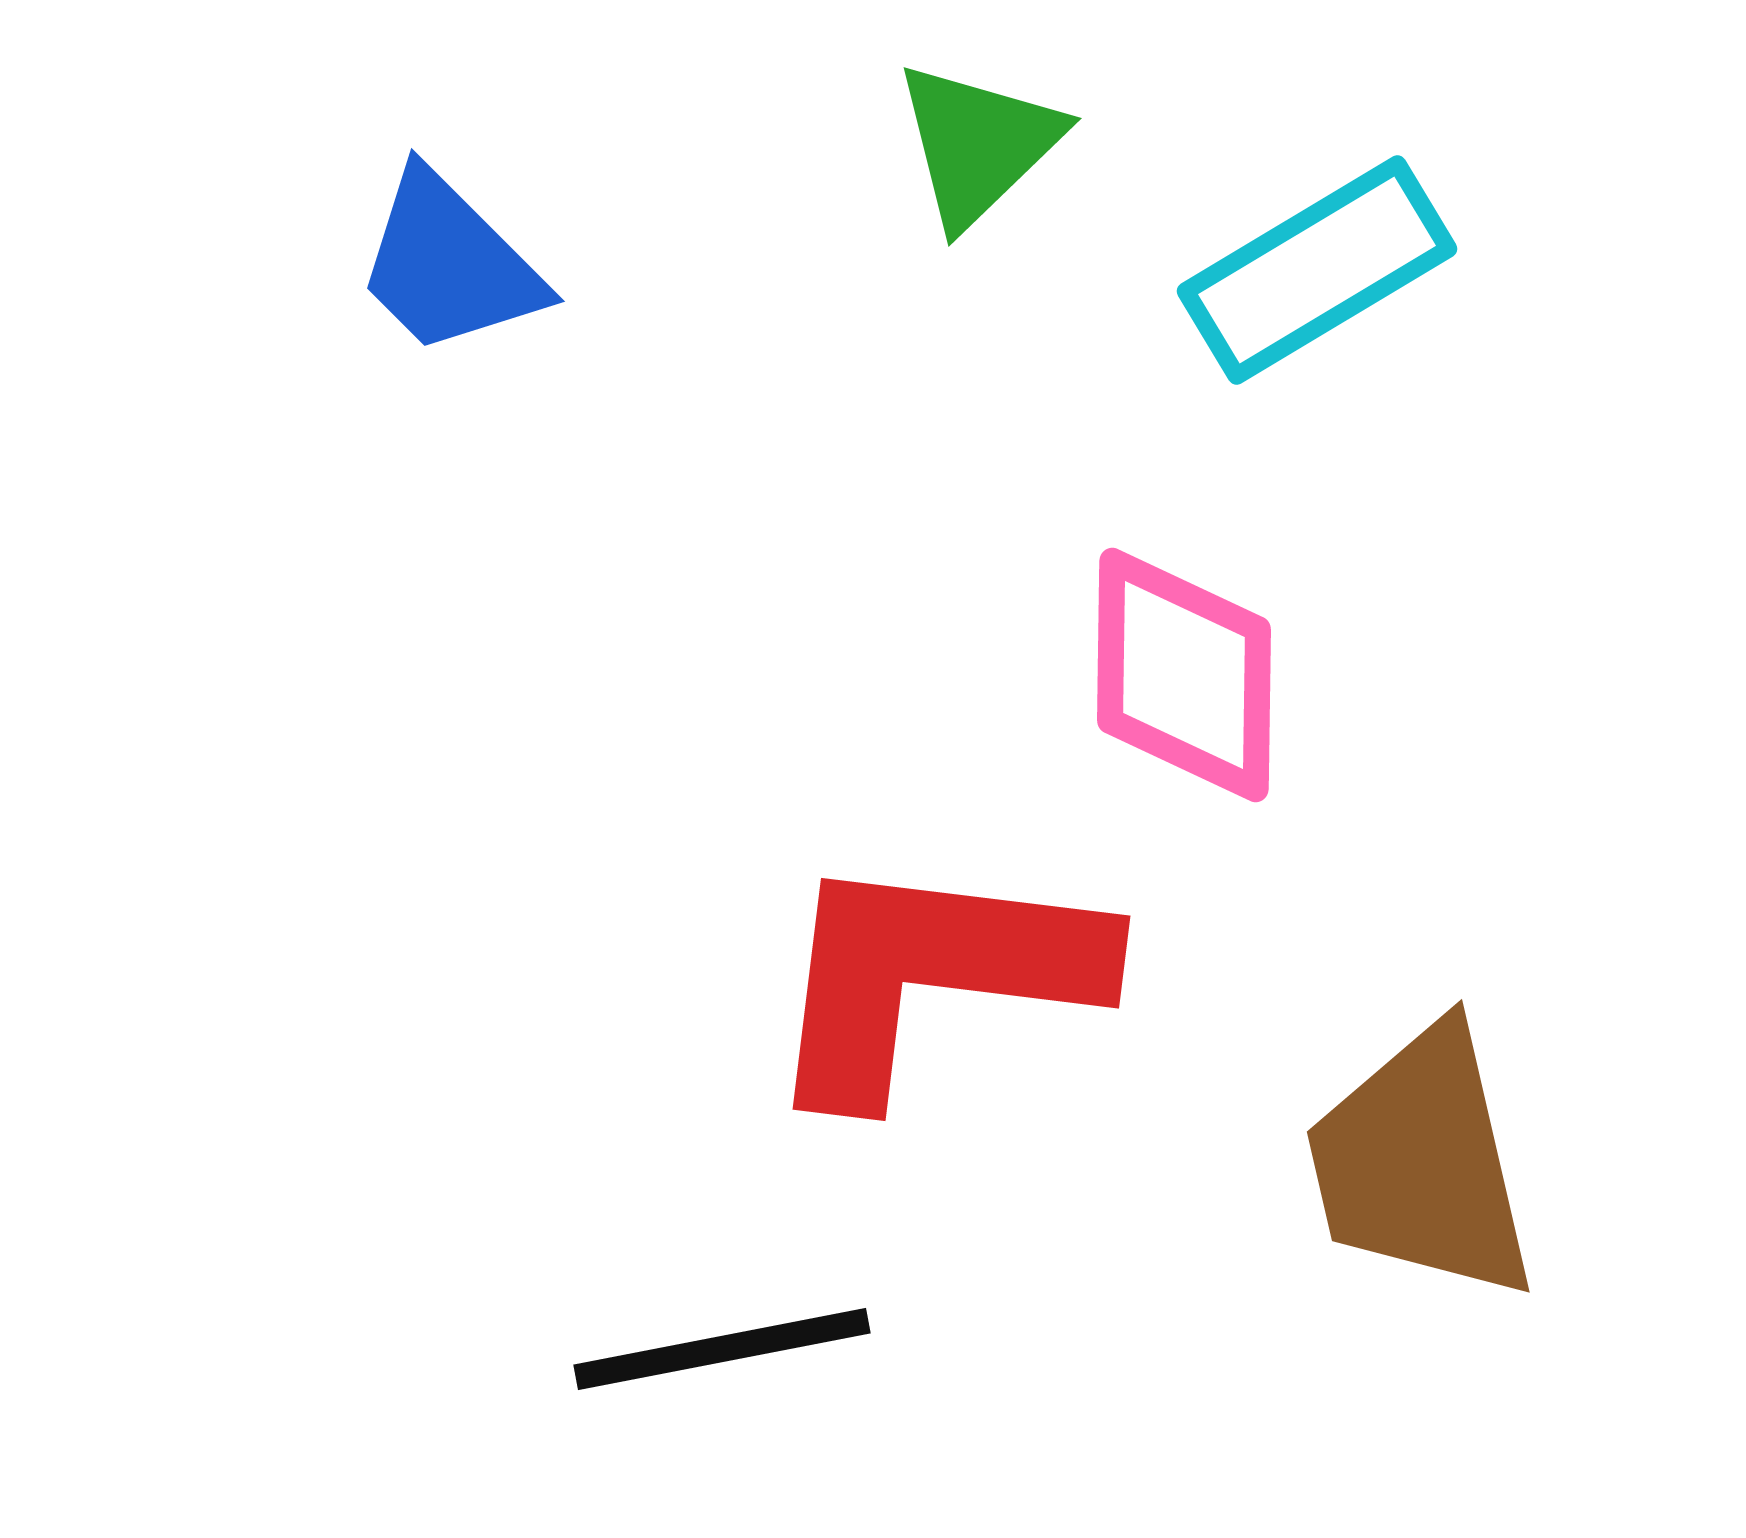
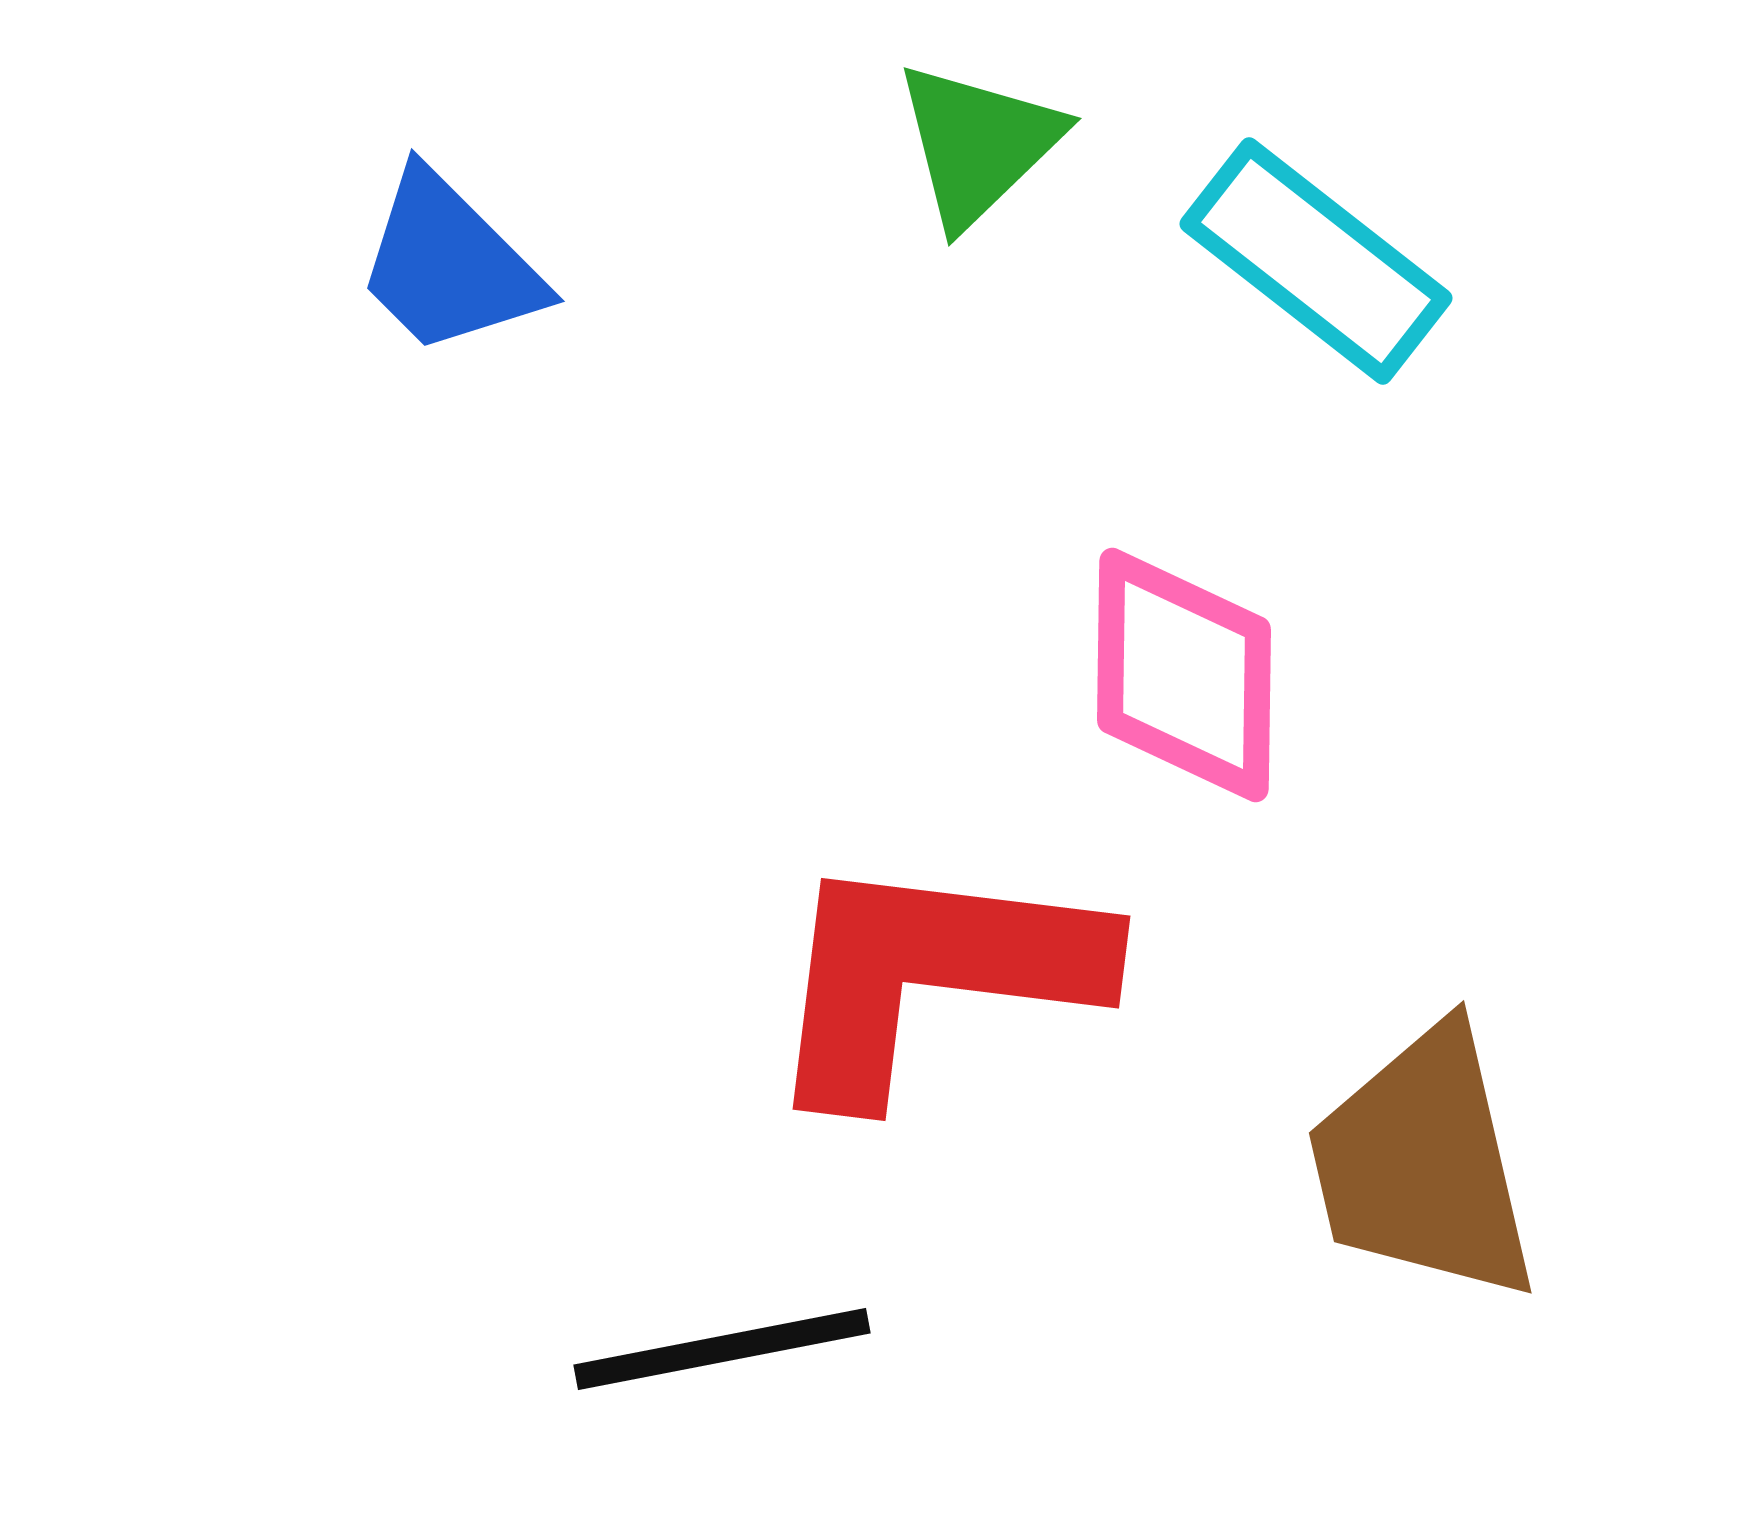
cyan rectangle: moved 1 px left, 9 px up; rotated 69 degrees clockwise
brown trapezoid: moved 2 px right, 1 px down
